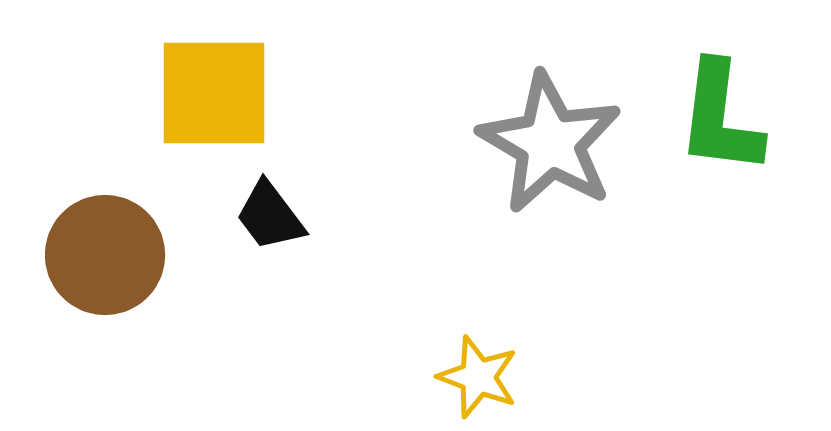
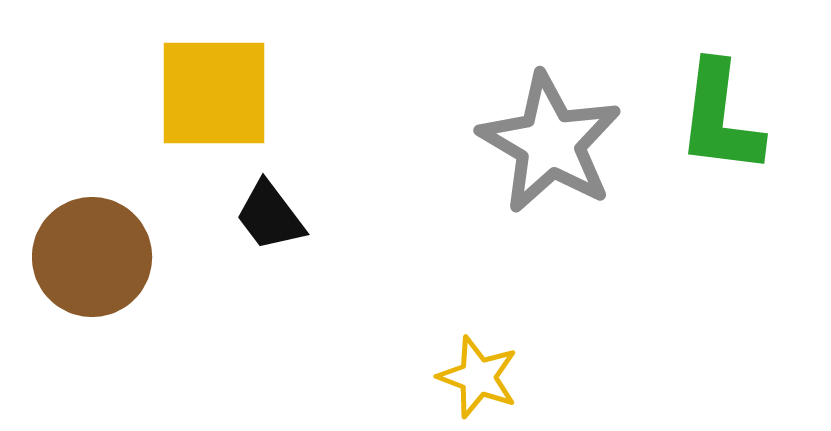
brown circle: moved 13 px left, 2 px down
